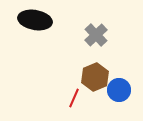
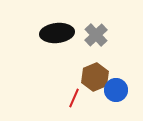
black ellipse: moved 22 px right, 13 px down; rotated 16 degrees counterclockwise
blue circle: moved 3 px left
